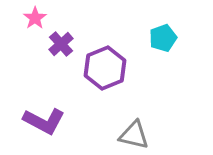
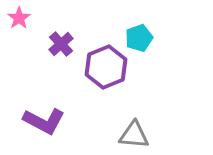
pink star: moved 16 px left
cyan pentagon: moved 24 px left
purple hexagon: moved 1 px right, 1 px up
gray triangle: rotated 8 degrees counterclockwise
